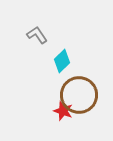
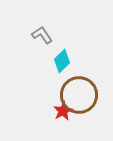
gray L-shape: moved 5 px right
red star: rotated 24 degrees clockwise
